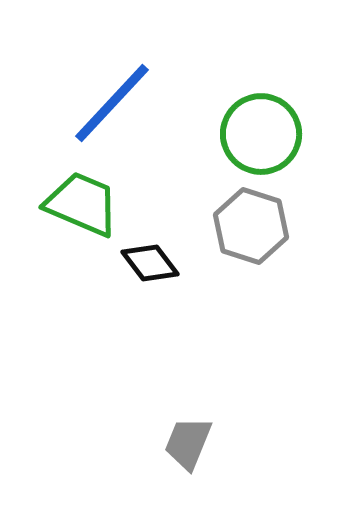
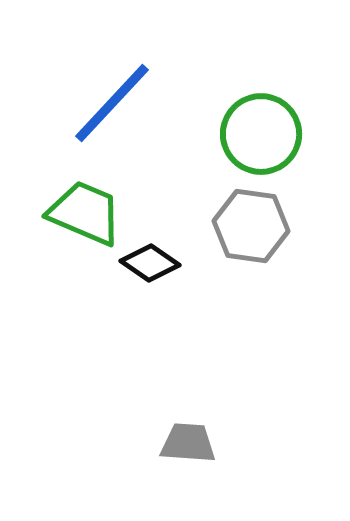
green trapezoid: moved 3 px right, 9 px down
gray hexagon: rotated 10 degrees counterclockwise
black diamond: rotated 18 degrees counterclockwise
gray trapezoid: rotated 72 degrees clockwise
